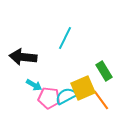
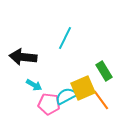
pink pentagon: moved 6 px down
